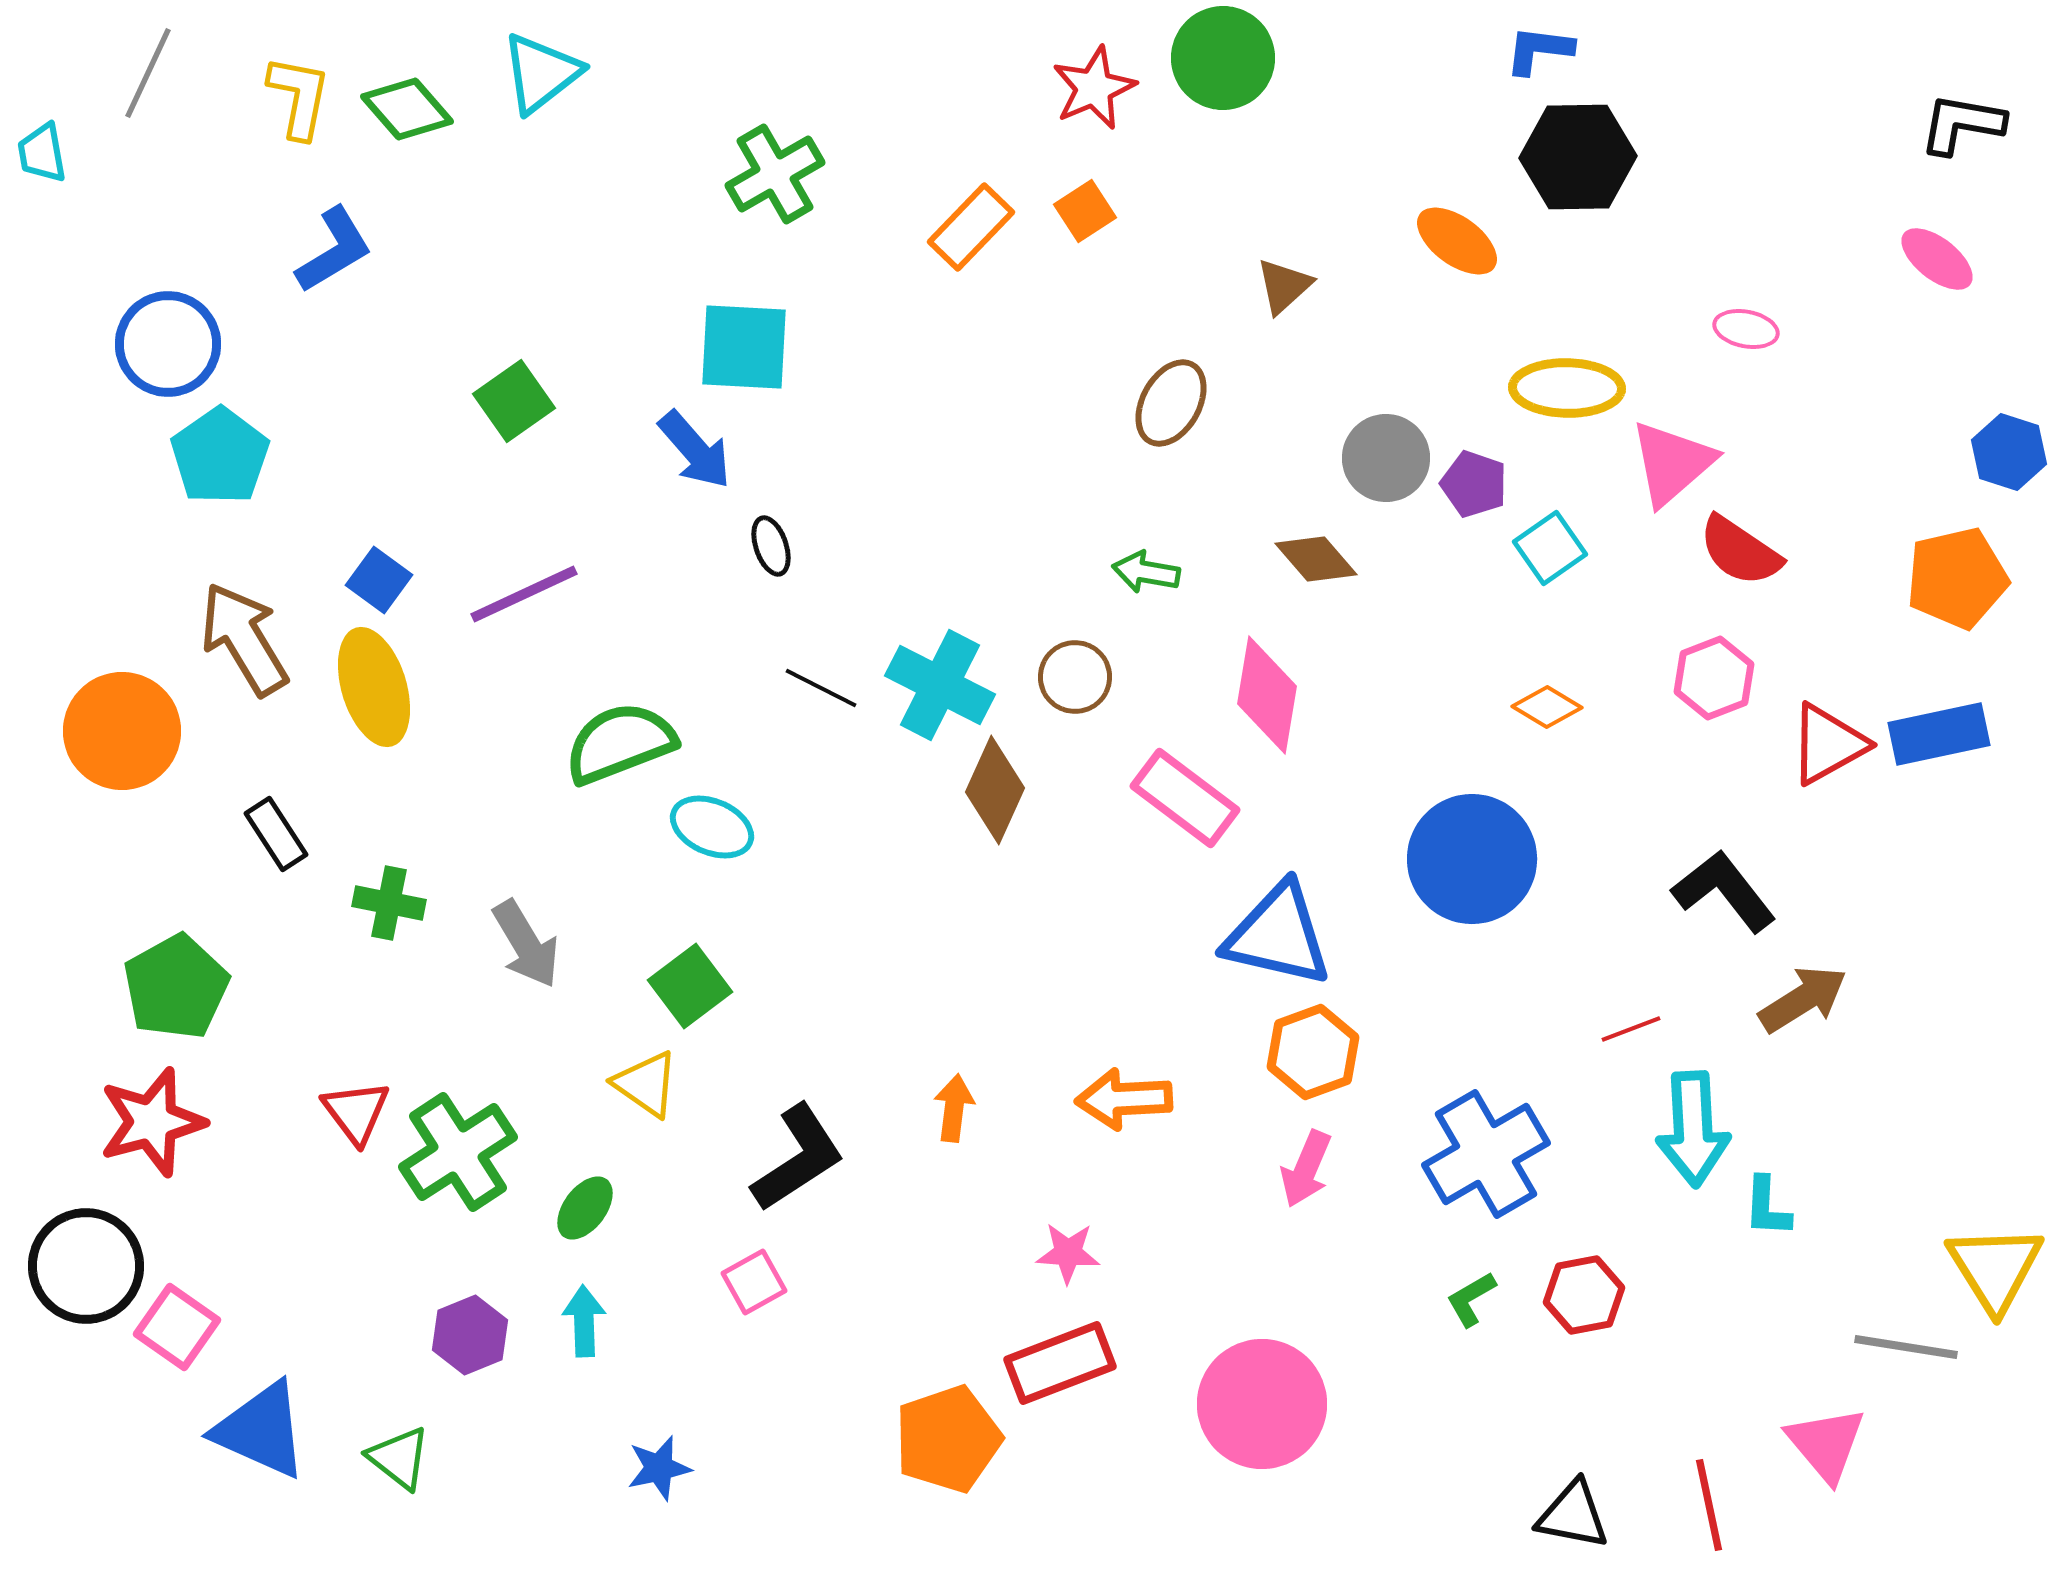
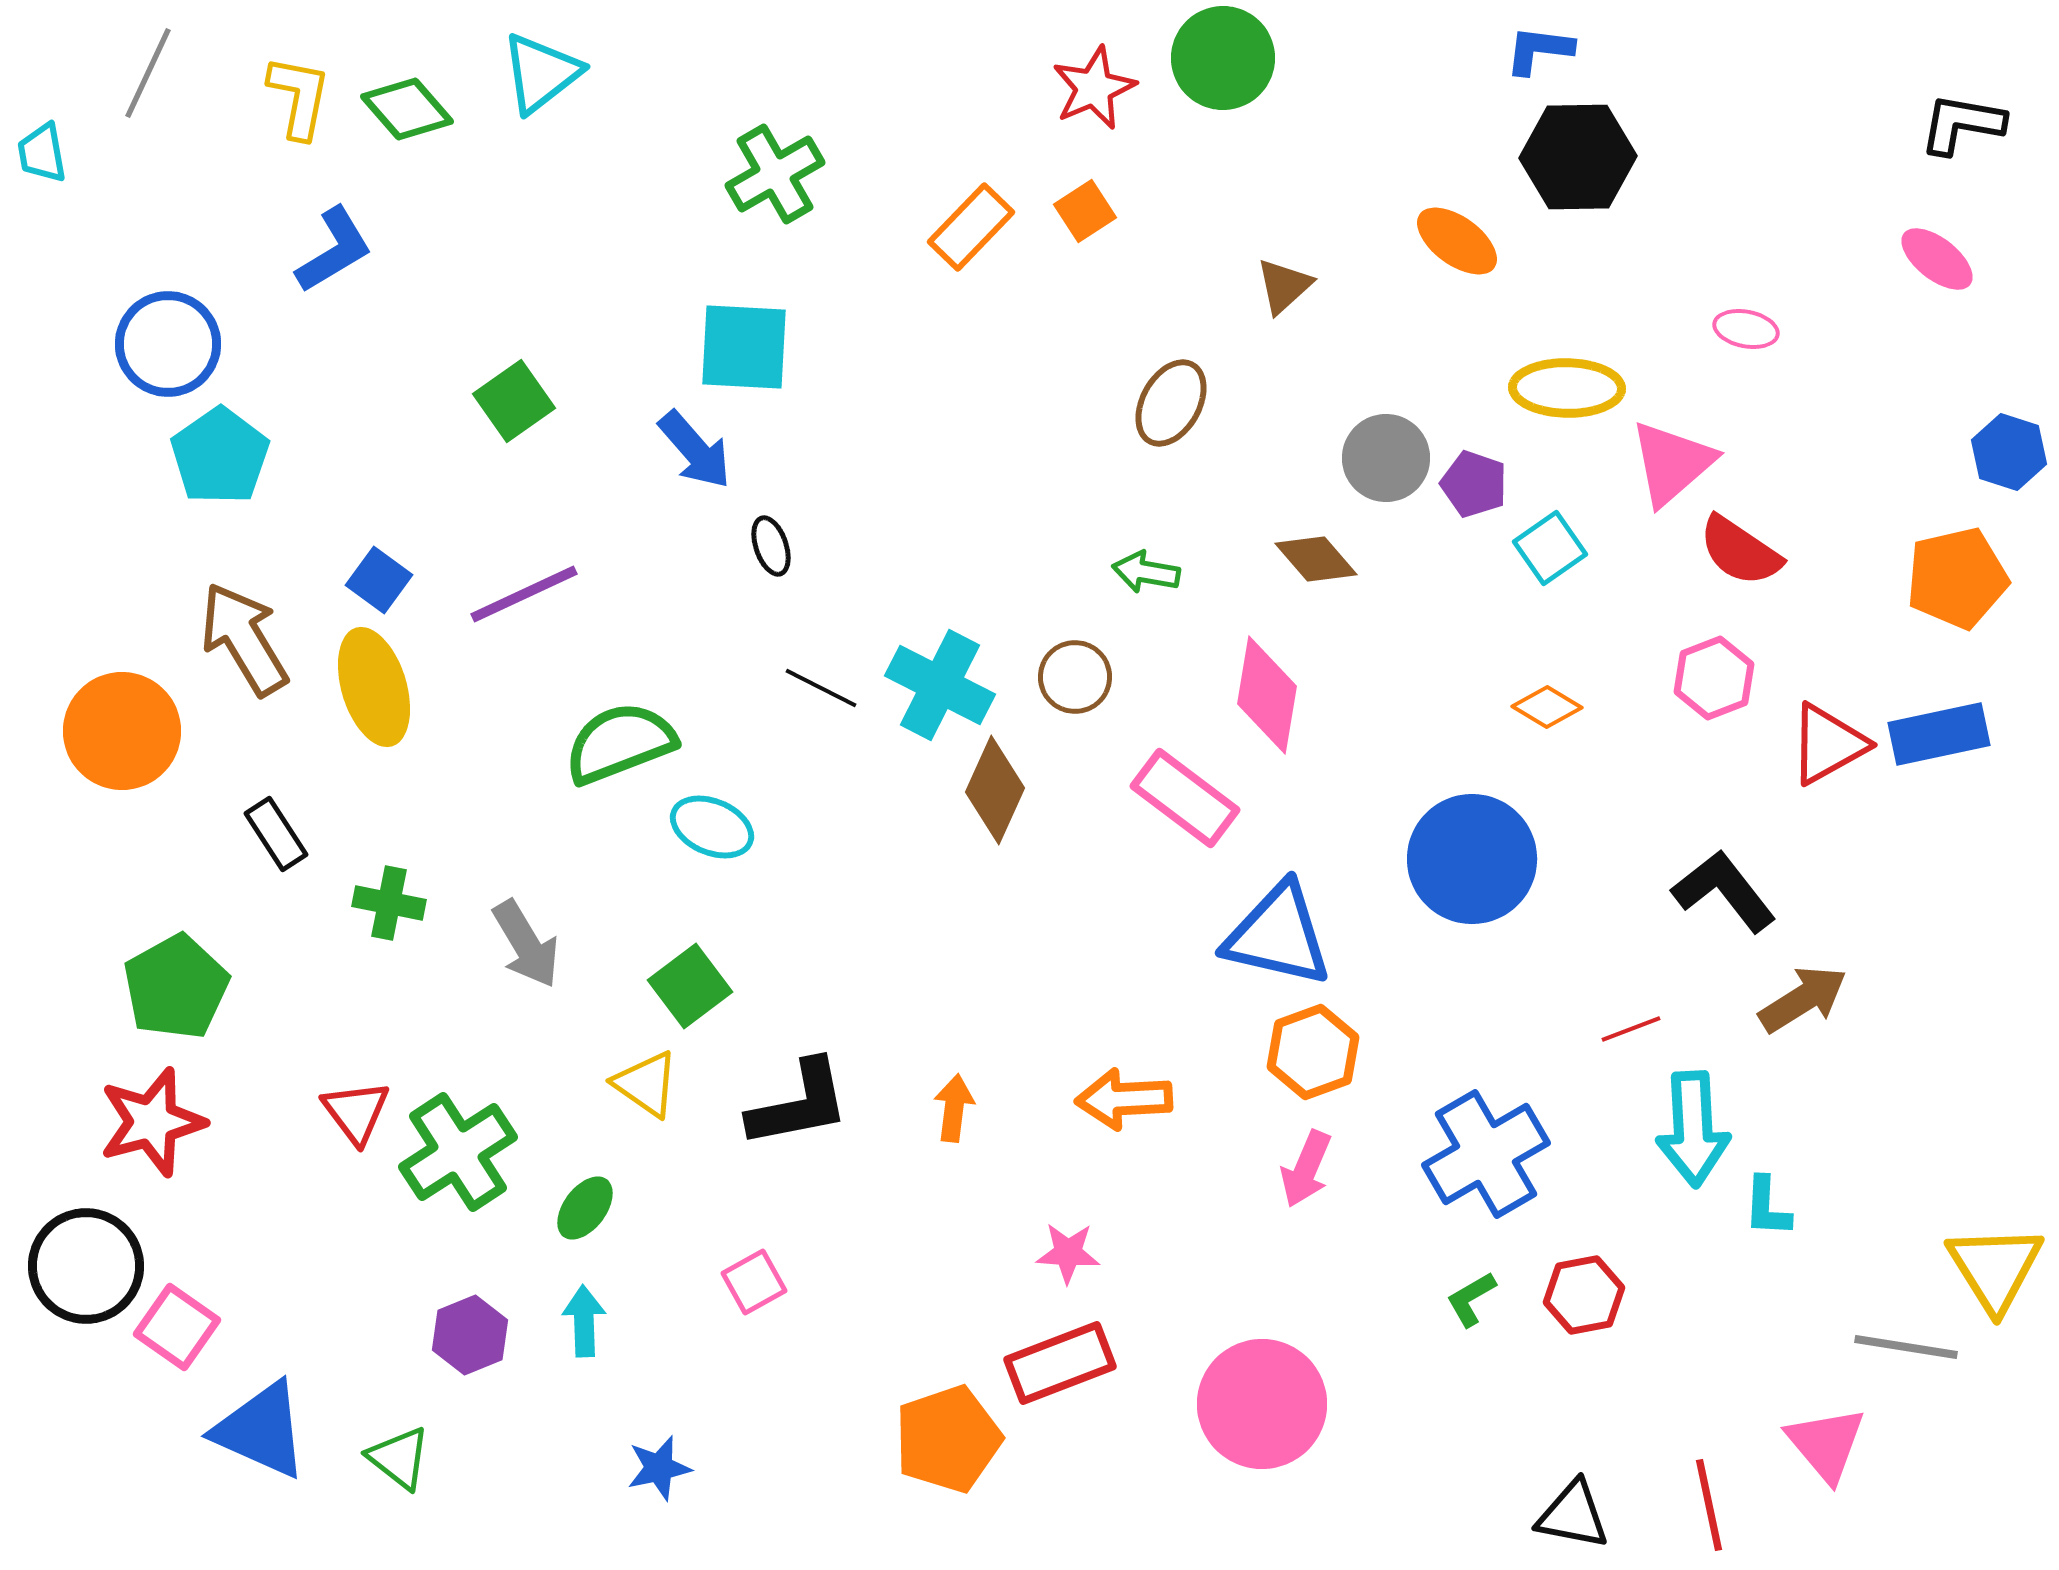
black L-shape at (798, 1158): moved 1 px right, 54 px up; rotated 22 degrees clockwise
